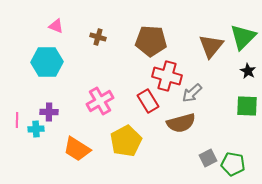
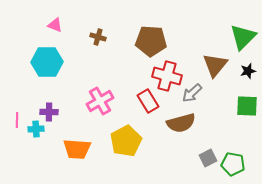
pink triangle: moved 1 px left, 1 px up
brown triangle: moved 4 px right, 19 px down
black star: rotated 28 degrees clockwise
orange trapezoid: rotated 28 degrees counterclockwise
